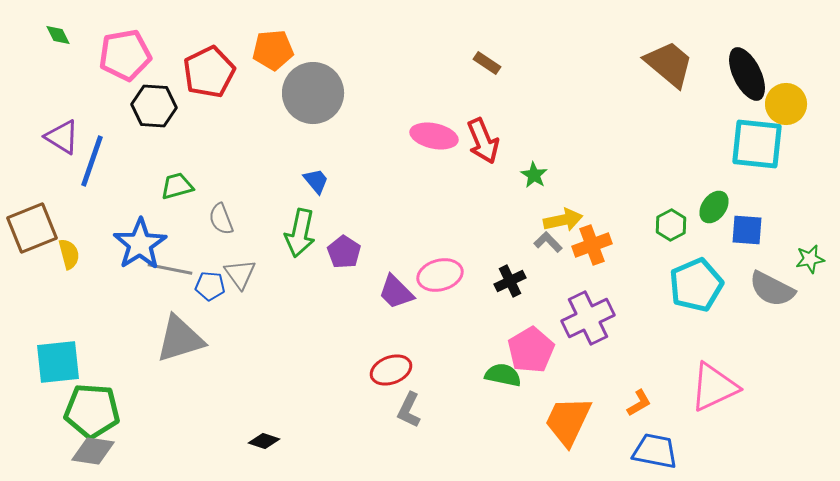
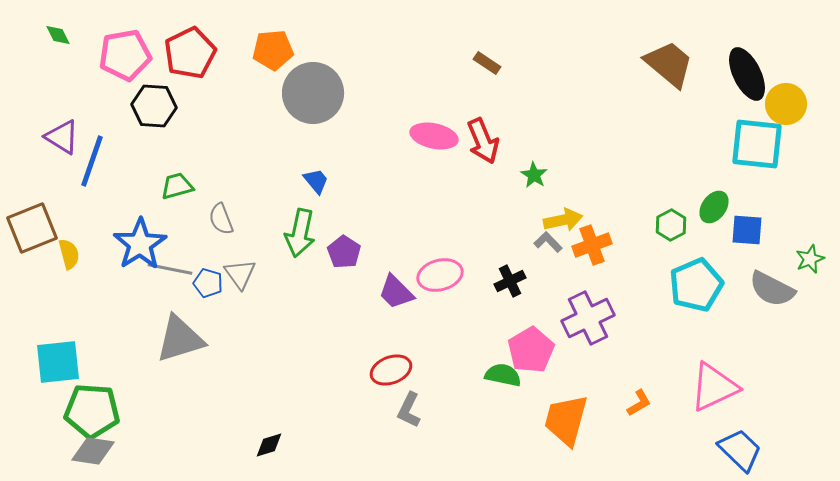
red pentagon at (209, 72): moved 19 px left, 19 px up
green star at (810, 259): rotated 12 degrees counterclockwise
blue pentagon at (210, 286): moved 2 px left, 3 px up; rotated 12 degrees clockwise
orange trapezoid at (568, 421): moved 2 px left, 1 px up; rotated 10 degrees counterclockwise
black diamond at (264, 441): moved 5 px right, 4 px down; rotated 36 degrees counterclockwise
blue trapezoid at (655, 451): moved 85 px right, 1 px up; rotated 33 degrees clockwise
